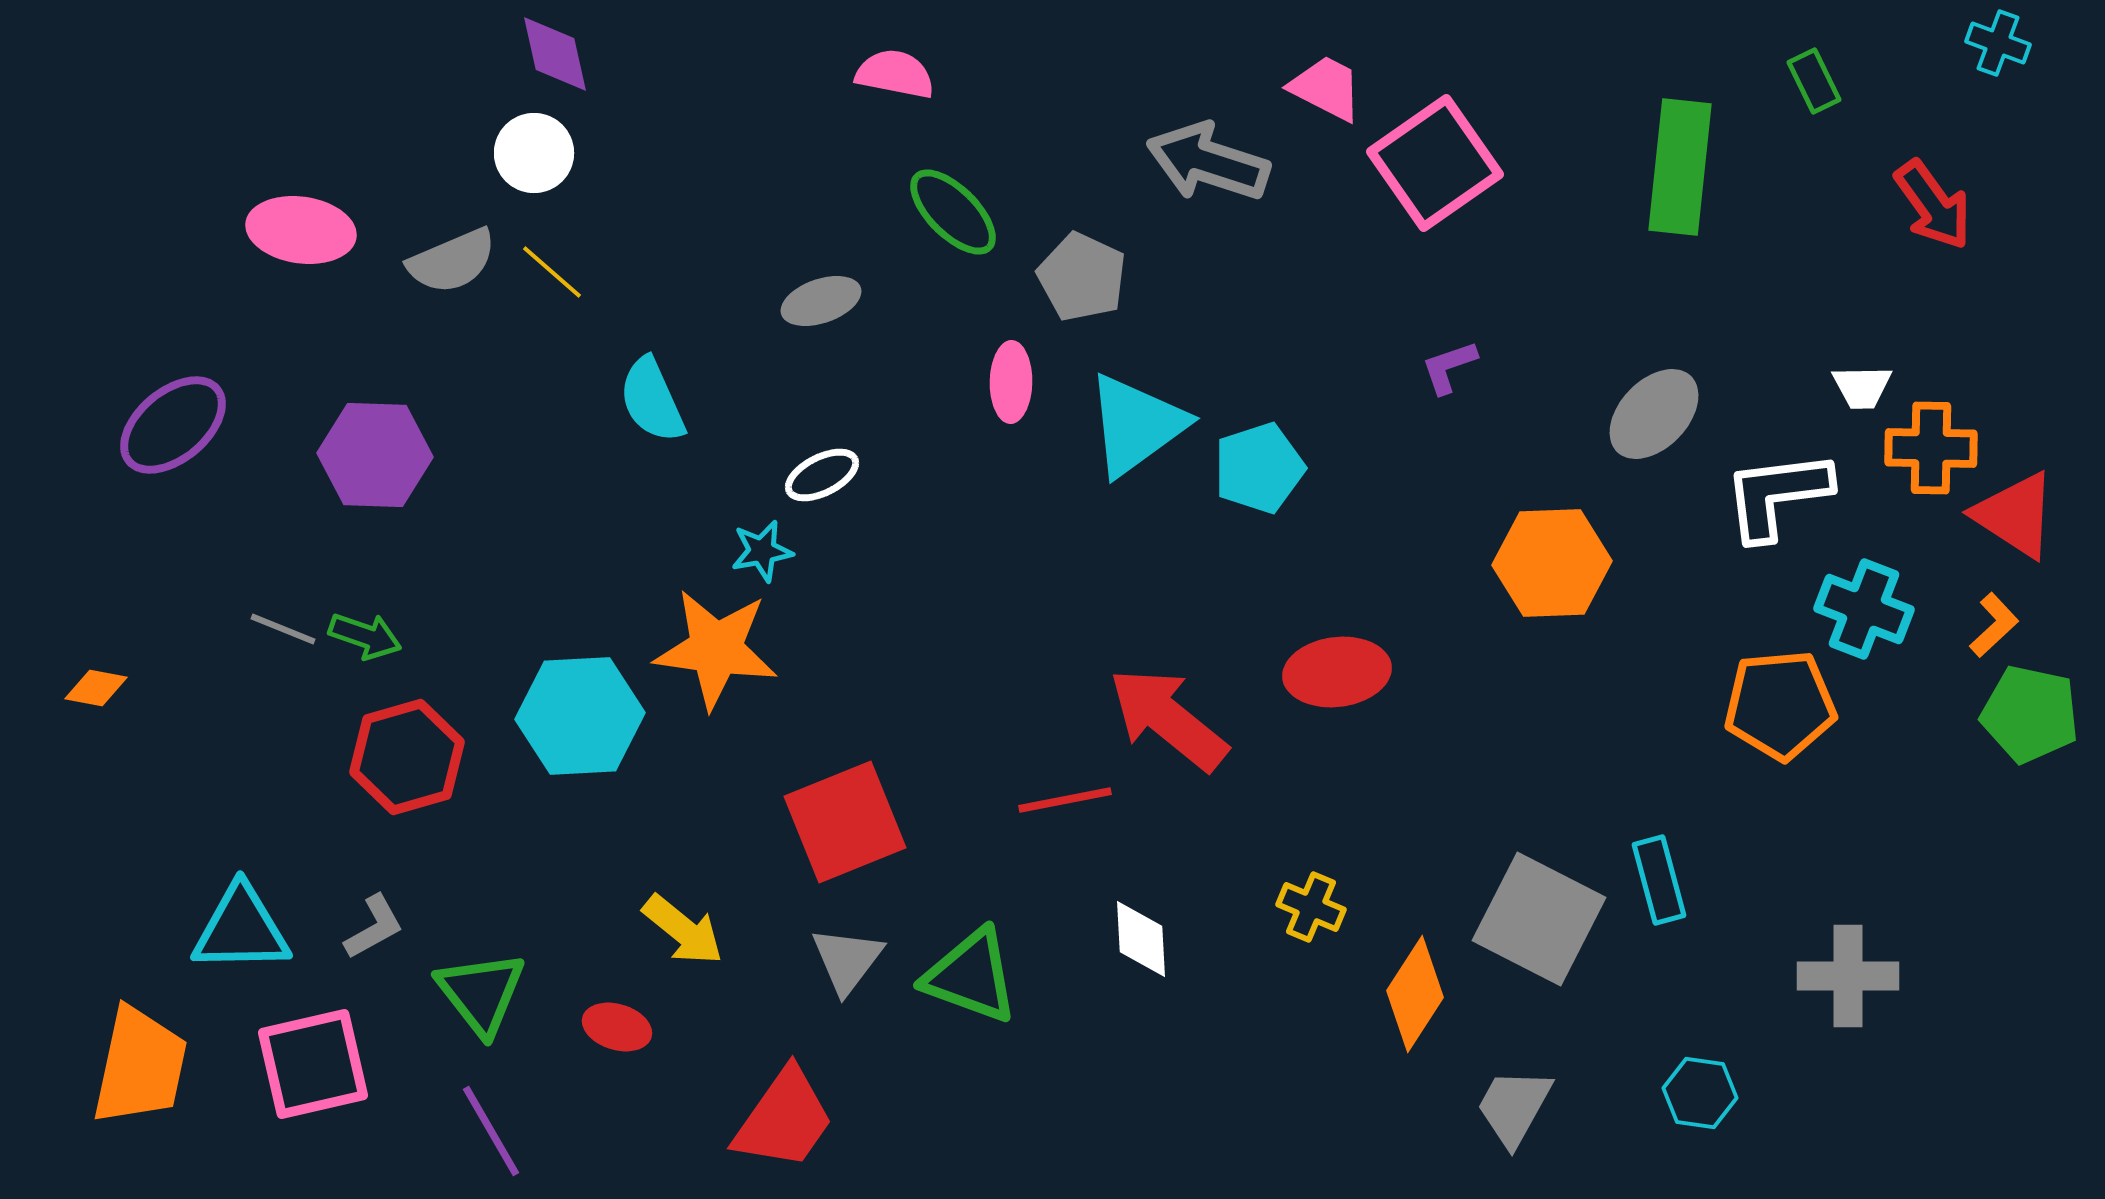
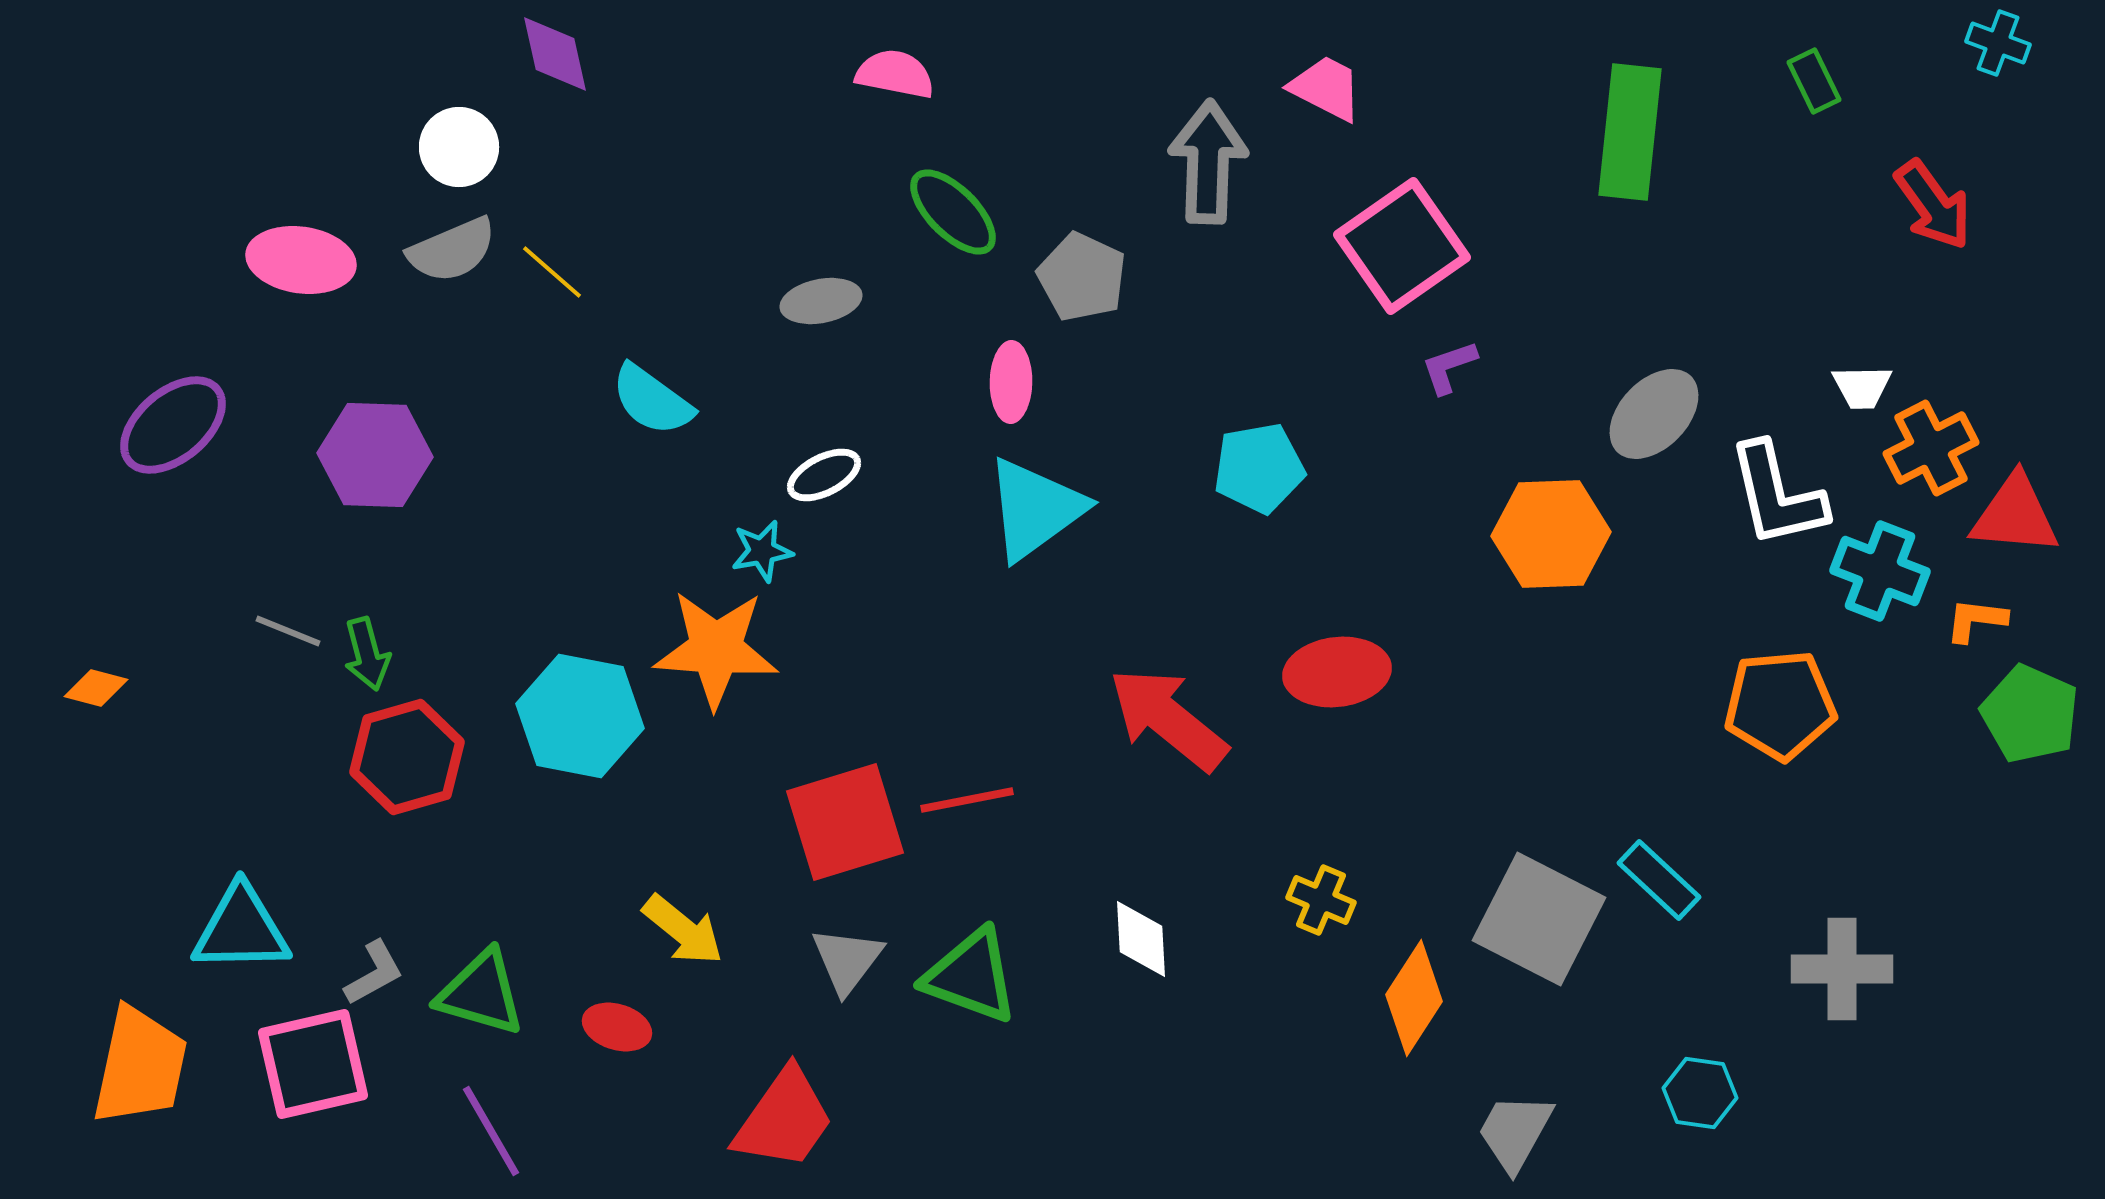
white circle at (534, 153): moved 75 px left, 6 px up
gray arrow at (1208, 162): rotated 74 degrees clockwise
pink square at (1435, 163): moved 33 px left, 83 px down
green rectangle at (1680, 167): moved 50 px left, 35 px up
pink ellipse at (301, 230): moved 30 px down
gray semicircle at (452, 261): moved 11 px up
gray ellipse at (821, 301): rotated 8 degrees clockwise
cyan semicircle at (652, 400): rotated 30 degrees counterclockwise
cyan triangle at (1136, 425): moved 101 px left, 84 px down
orange cross at (1931, 448): rotated 28 degrees counterclockwise
cyan pentagon at (1259, 468): rotated 8 degrees clockwise
white ellipse at (822, 475): moved 2 px right
white L-shape at (1777, 495): rotated 96 degrees counterclockwise
red triangle at (2015, 515): rotated 28 degrees counterclockwise
orange hexagon at (1552, 563): moved 1 px left, 29 px up
cyan cross at (1864, 609): moved 16 px right, 38 px up
orange L-shape at (1994, 625): moved 18 px left, 5 px up; rotated 130 degrees counterclockwise
gray line at (283, 629): moved 5 px right, 2 px down
green arrow at (365, 636): moved 2 px right, 18 px down; rotated 56 degrees clockwise
orange star at (716, 649): rotated 4 degrees counterclockwise
orange diamond at (96, 688): rotated 4 degrees clockwise
green pentagon at (2030, 714): rotated 12 degrees clockwise
cyan hexagon at (580, 716): rotated 14 degrees clockwise
red line at (1065, 800): moved 98 px left
red square at (845, 822): rotated 5 degrees clockwise
cyan rectangle at (1659, 880): rotated 32 degrees counterclockwise
yellow cross at (1311, 907): moved 10 px right, 7 px up
gray L-shape at (374, 927): moved 46 px down
gray cross at (1848, 976): moved 6 px left, 7 px up
green triangle at (481, 993): rotated 36 degrees counterclockwise
orange diamond at (1415, 994): moved 1 px left, 4 px down
gray trapezoid at (1514, 1107): moved 1 px right, 25 px down
